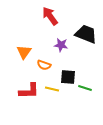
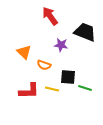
black trapezoid: moved 1 px left, 2 px up
orange triangle: rotated 21 degrees counterclockwise
